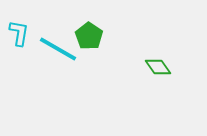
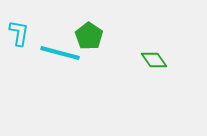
cyan line: moved 2 px right, 4 px down; rotated 15 degrees counterclockwise
green diamond: moved 4 px left, 7 px up
